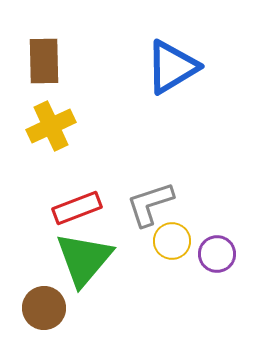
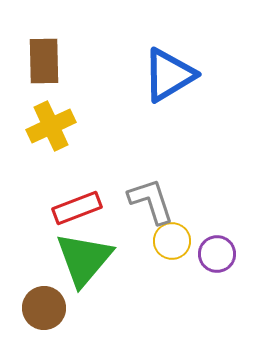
blue triangle: moved 3 px left, 8 px down
gray L-shape: moved 1 px right, 3 px up; rotated 90 degrees clockwise
